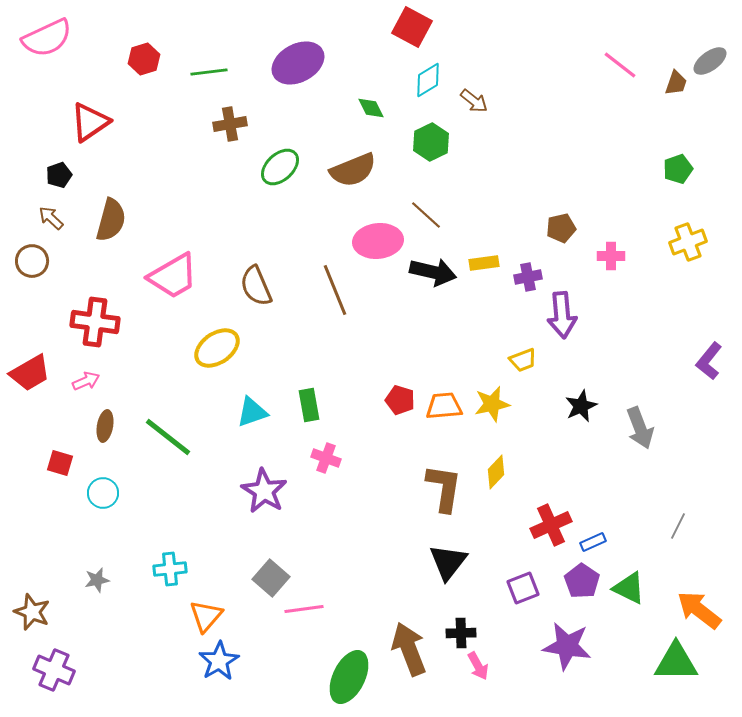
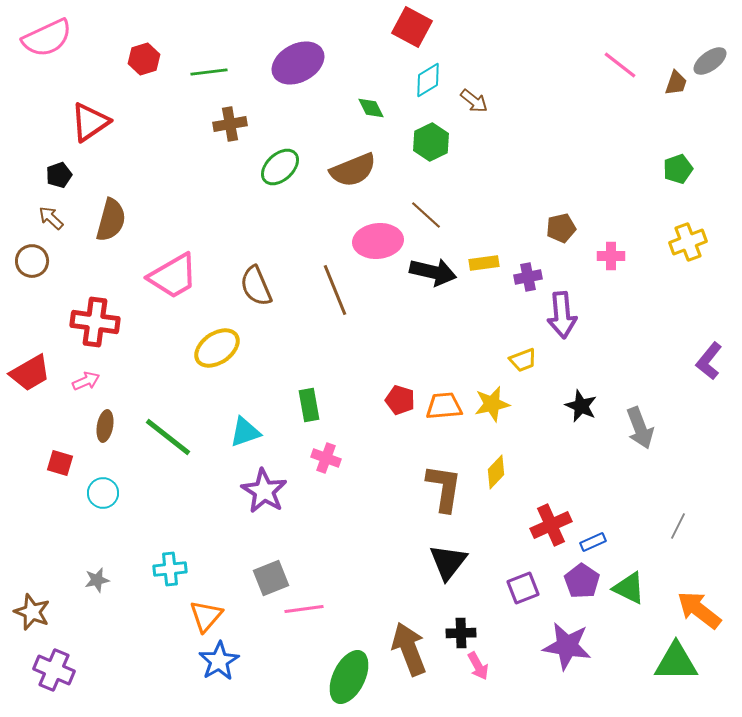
black star at (581, 406): rotated 24 degrees counterclockwise
cyan triangle at (252, 412): moved 7 px left, 20 px down
gray square at (271, 578): rotated 27 degrees clockwise
